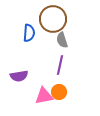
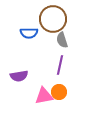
blue semicircle: rotated 84 degrees clockwise
